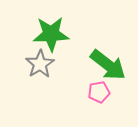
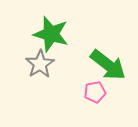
green star: rotated 18 degrees clockwise
pink pentagon: moved 4 px left
